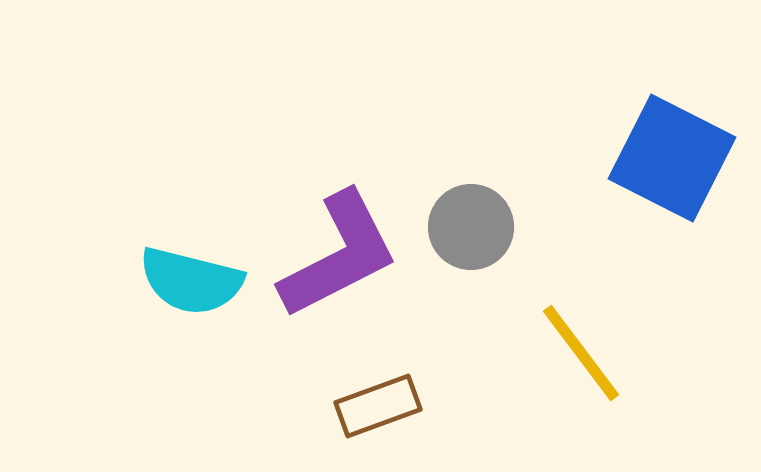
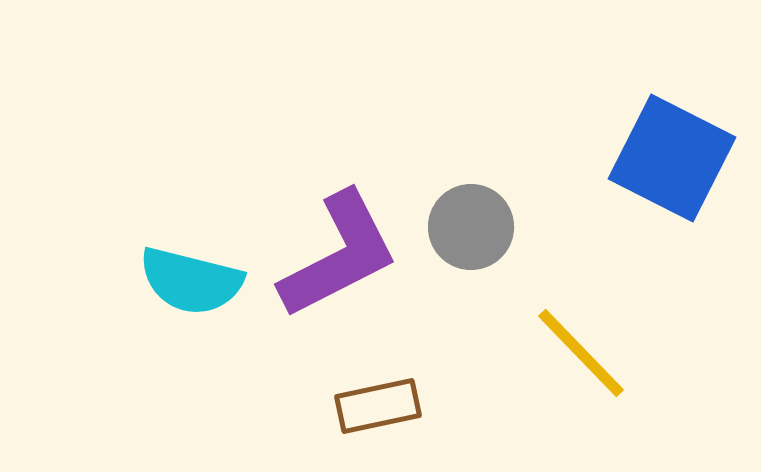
yellow line: rotated 7 degrees counterclockwise
brown rectangle: rotated 8 degrees clockwise
